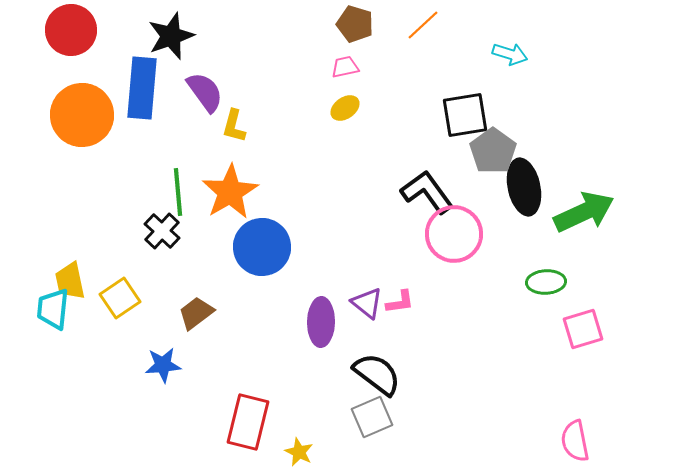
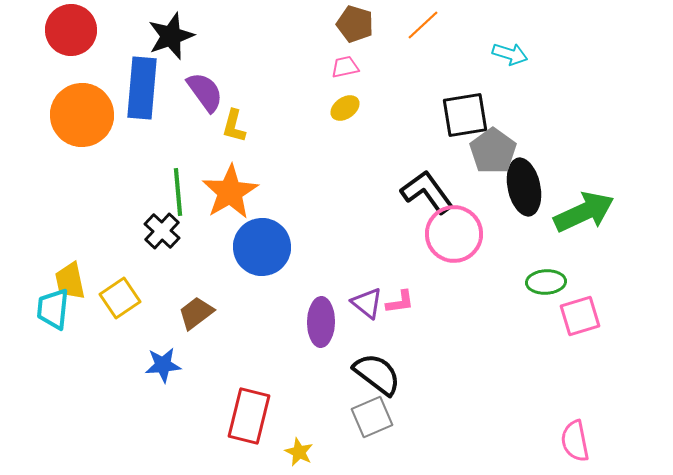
pink square: moved 3 px left, 13 px up
red rectangle: moved 1 px right, 6 px up
